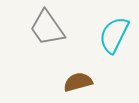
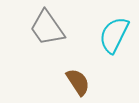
brown semicircle: rotated 72 degrees clockwise
